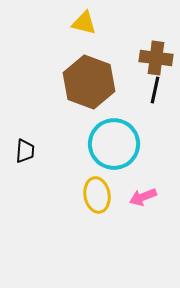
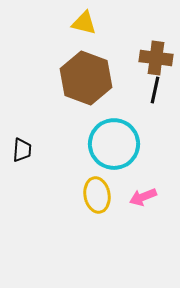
brown hexagon: moved 3 px left, 4 px up
black trapezoid: moved 3 px left, 1 px up
